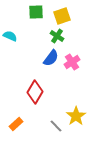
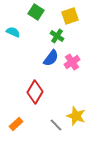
green square: rotated 35 degrees clockwise
yellow square: moved 8 px right
cyan semicircle: moved 3 px right, 4 px up
yellow star: rotated 18 degrees counterclockwise
gray line: moved 1 px up
